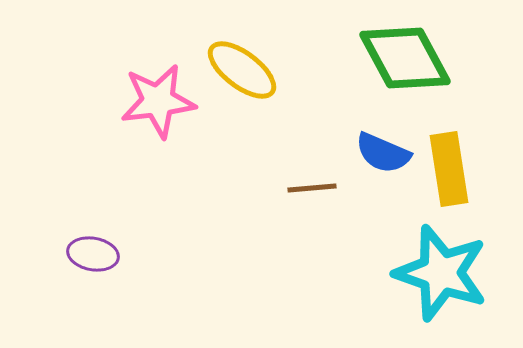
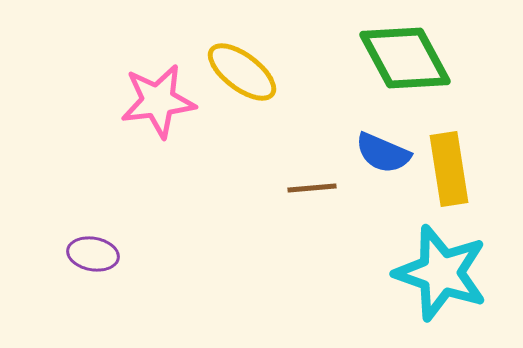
yellow ellipse: moved 2 px down
